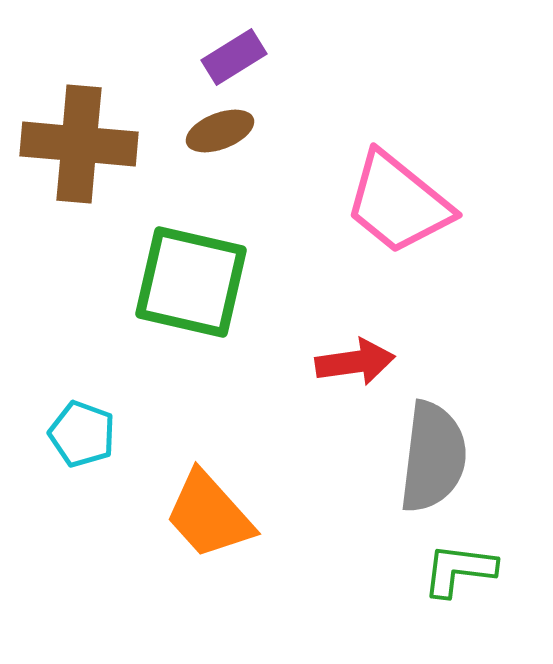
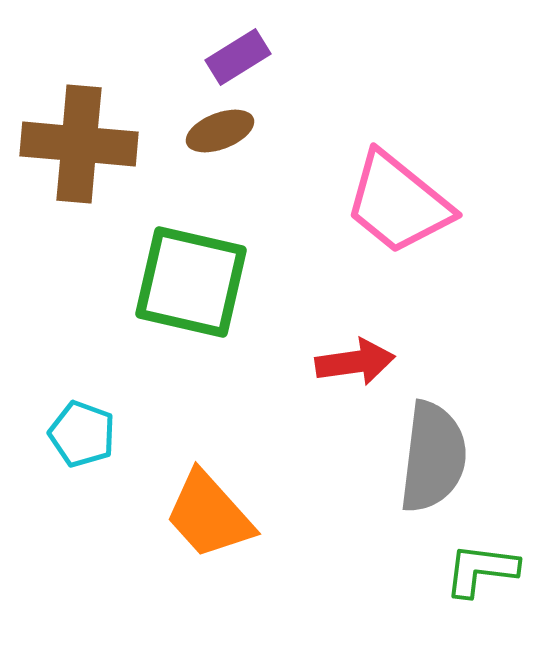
purple rectangle: moved 4 px right
green L-shape: moved 22 px right
